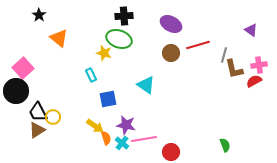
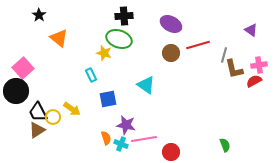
yellow arrow: moved 23 px left, 17 px up
cyan cross: moved 1 px left, 1 px down; rotated 16 degrees counterclockwise
